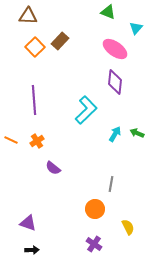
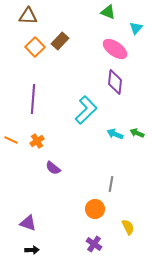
purple line: moved 1 px left, 1 px up; rotated 8 degrees clockwise
cyan arrow: rotated 98 degrees counterclockwise
